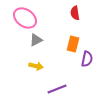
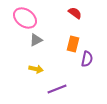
red semicircle: rotated 136 degrees clockwise
yellow arrow: moved 3 px down
